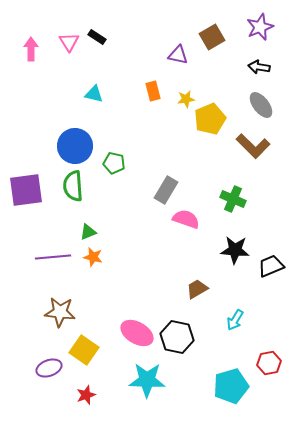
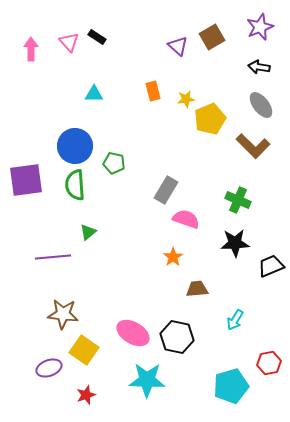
pink triangle: rotated 10 degrees counterclockwise
purple triangle: moved 9 px up; rotated 30 degrees clockwise
cyan triangle: rotated 12 degrees counterclockwise
green semicircle: moved 2 px right, 1 px up
purple square: moved 10 px up
green cross: moved 5 px right, 1 px down
green triangle: rotated 18 degrees counterclockwise
black star: moved 7 px up; rotated 8 degrees counterclockwise
orange star: moved 80 px right; rotated 24 degrees clockwise
brown trapezoid: rotated 25 degrees clockwise
brown star: moved 3 px right, 2 px down
pink ellipse: moved 4 px left
